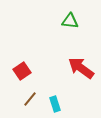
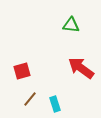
green triangle: moved 1 px right, 4 px down
red square: rotated 18 degrees clockwise
